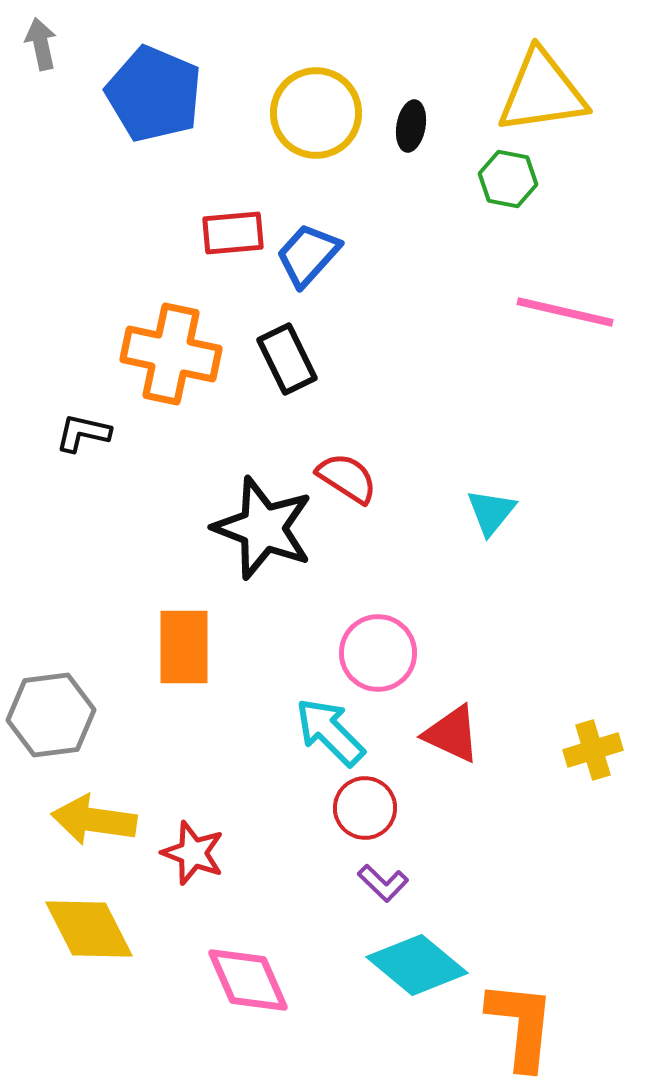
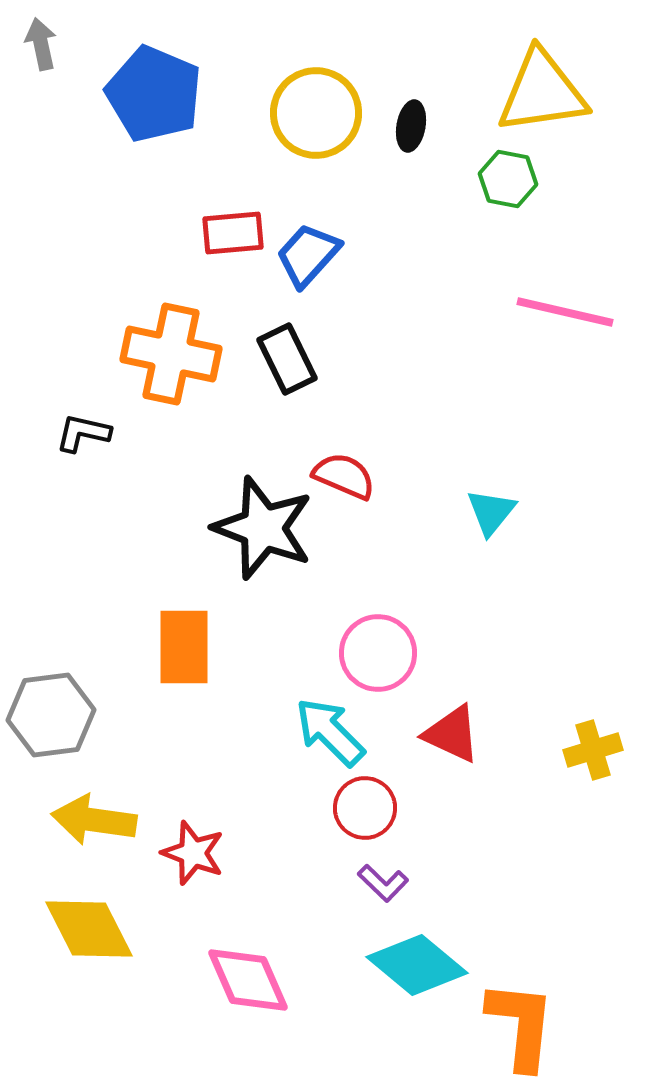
red semicircle: moved 3 px left, 2 px up; rotated 10 degrees counterclockwise
